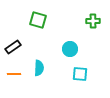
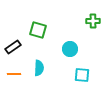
green square: moved 10 px down
cyan square: moved 2 px right, 1 px down
